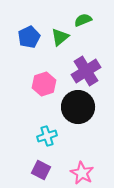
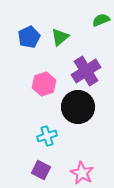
green semicircle: moved 18 px right
